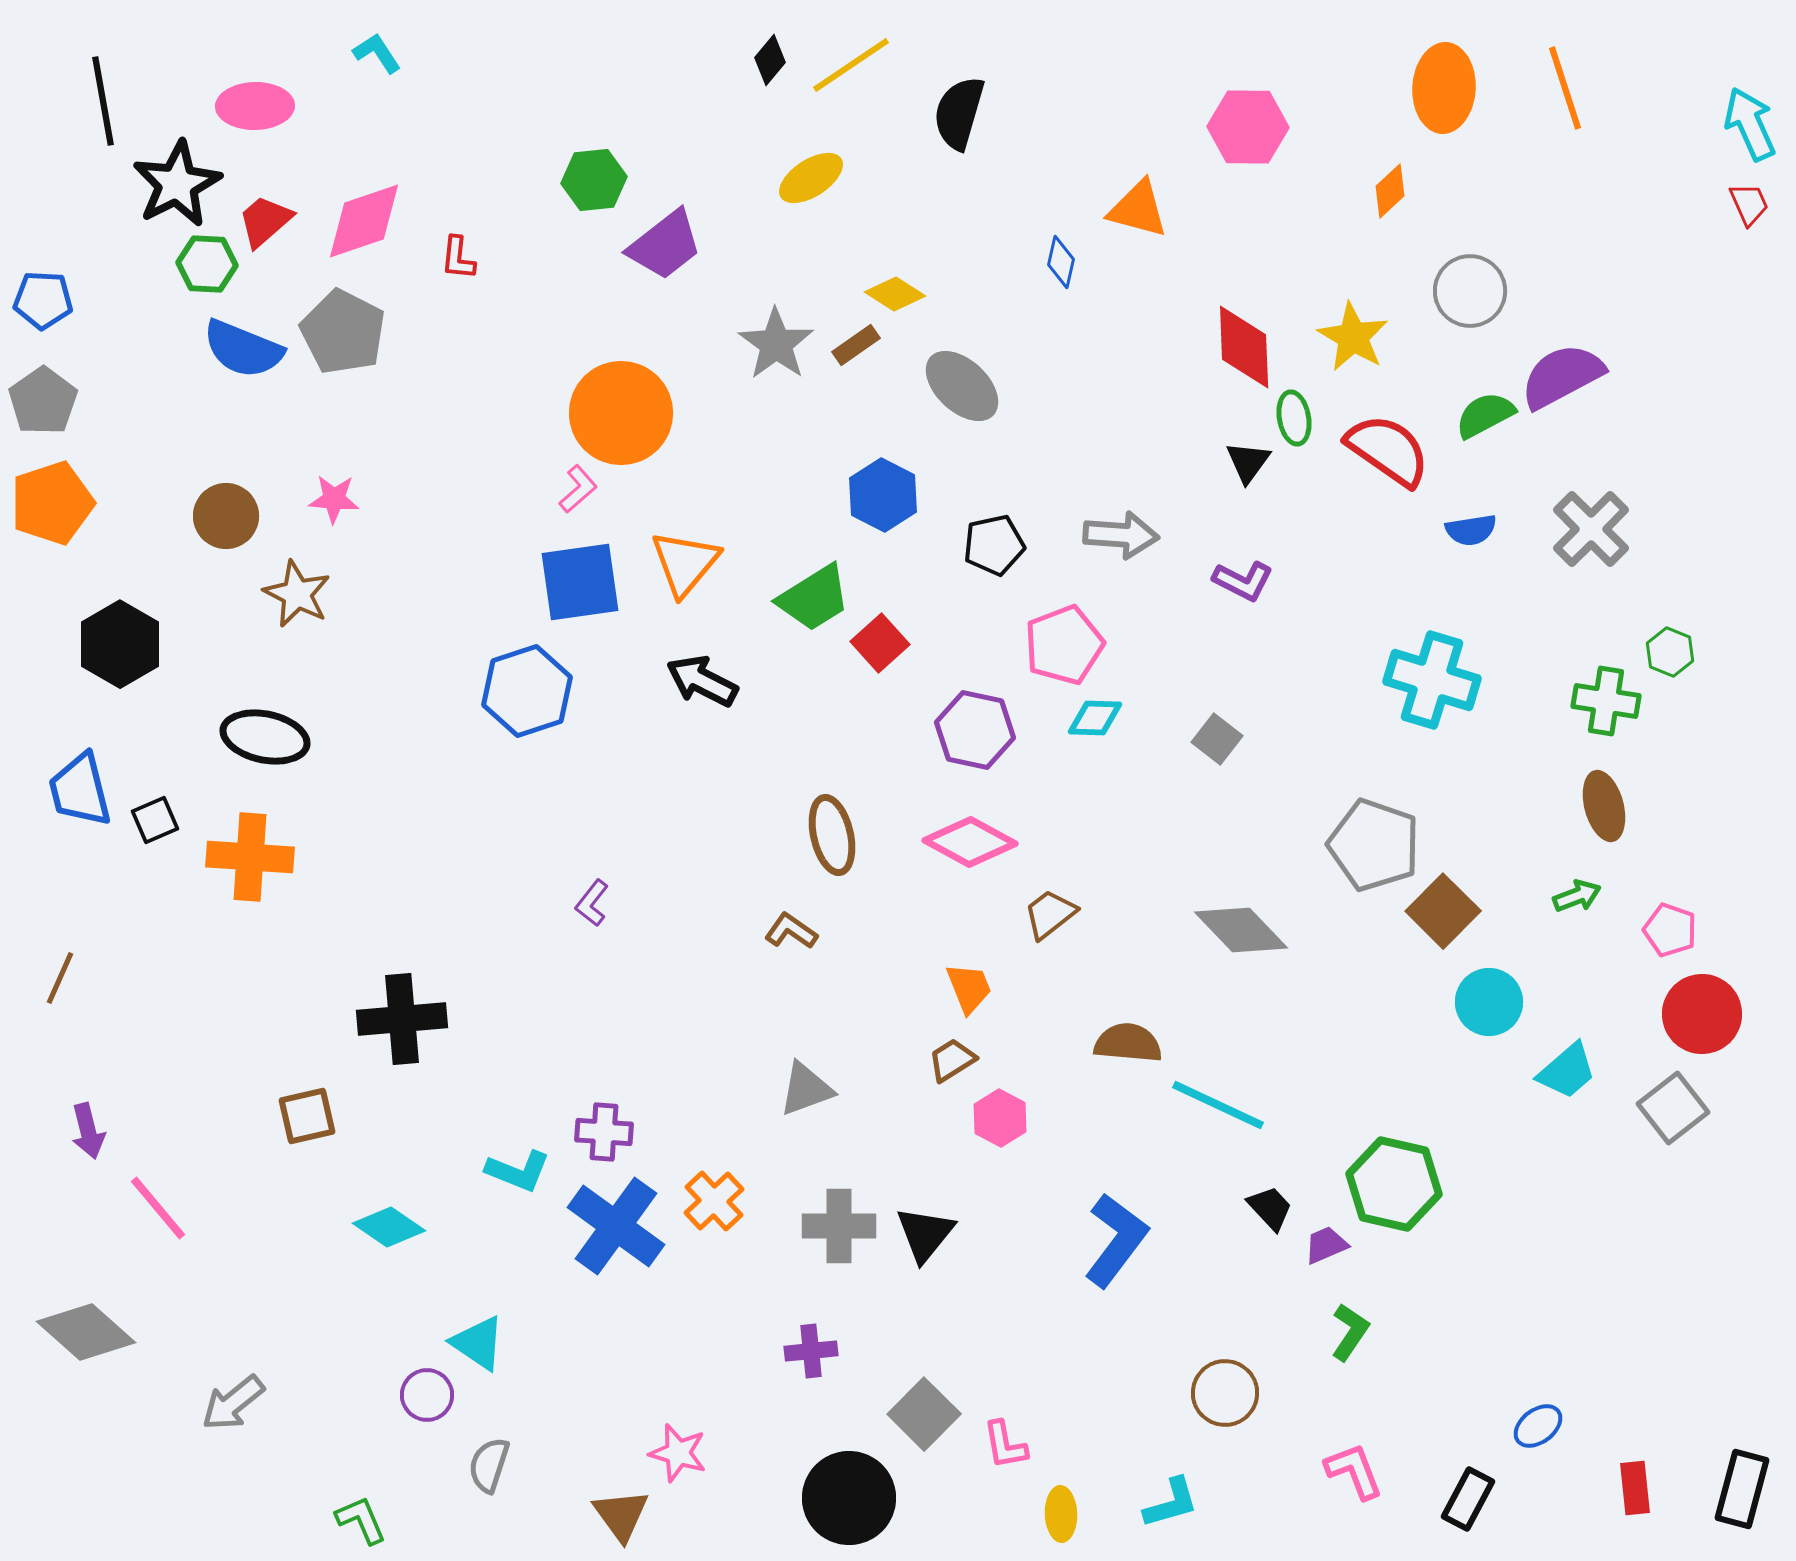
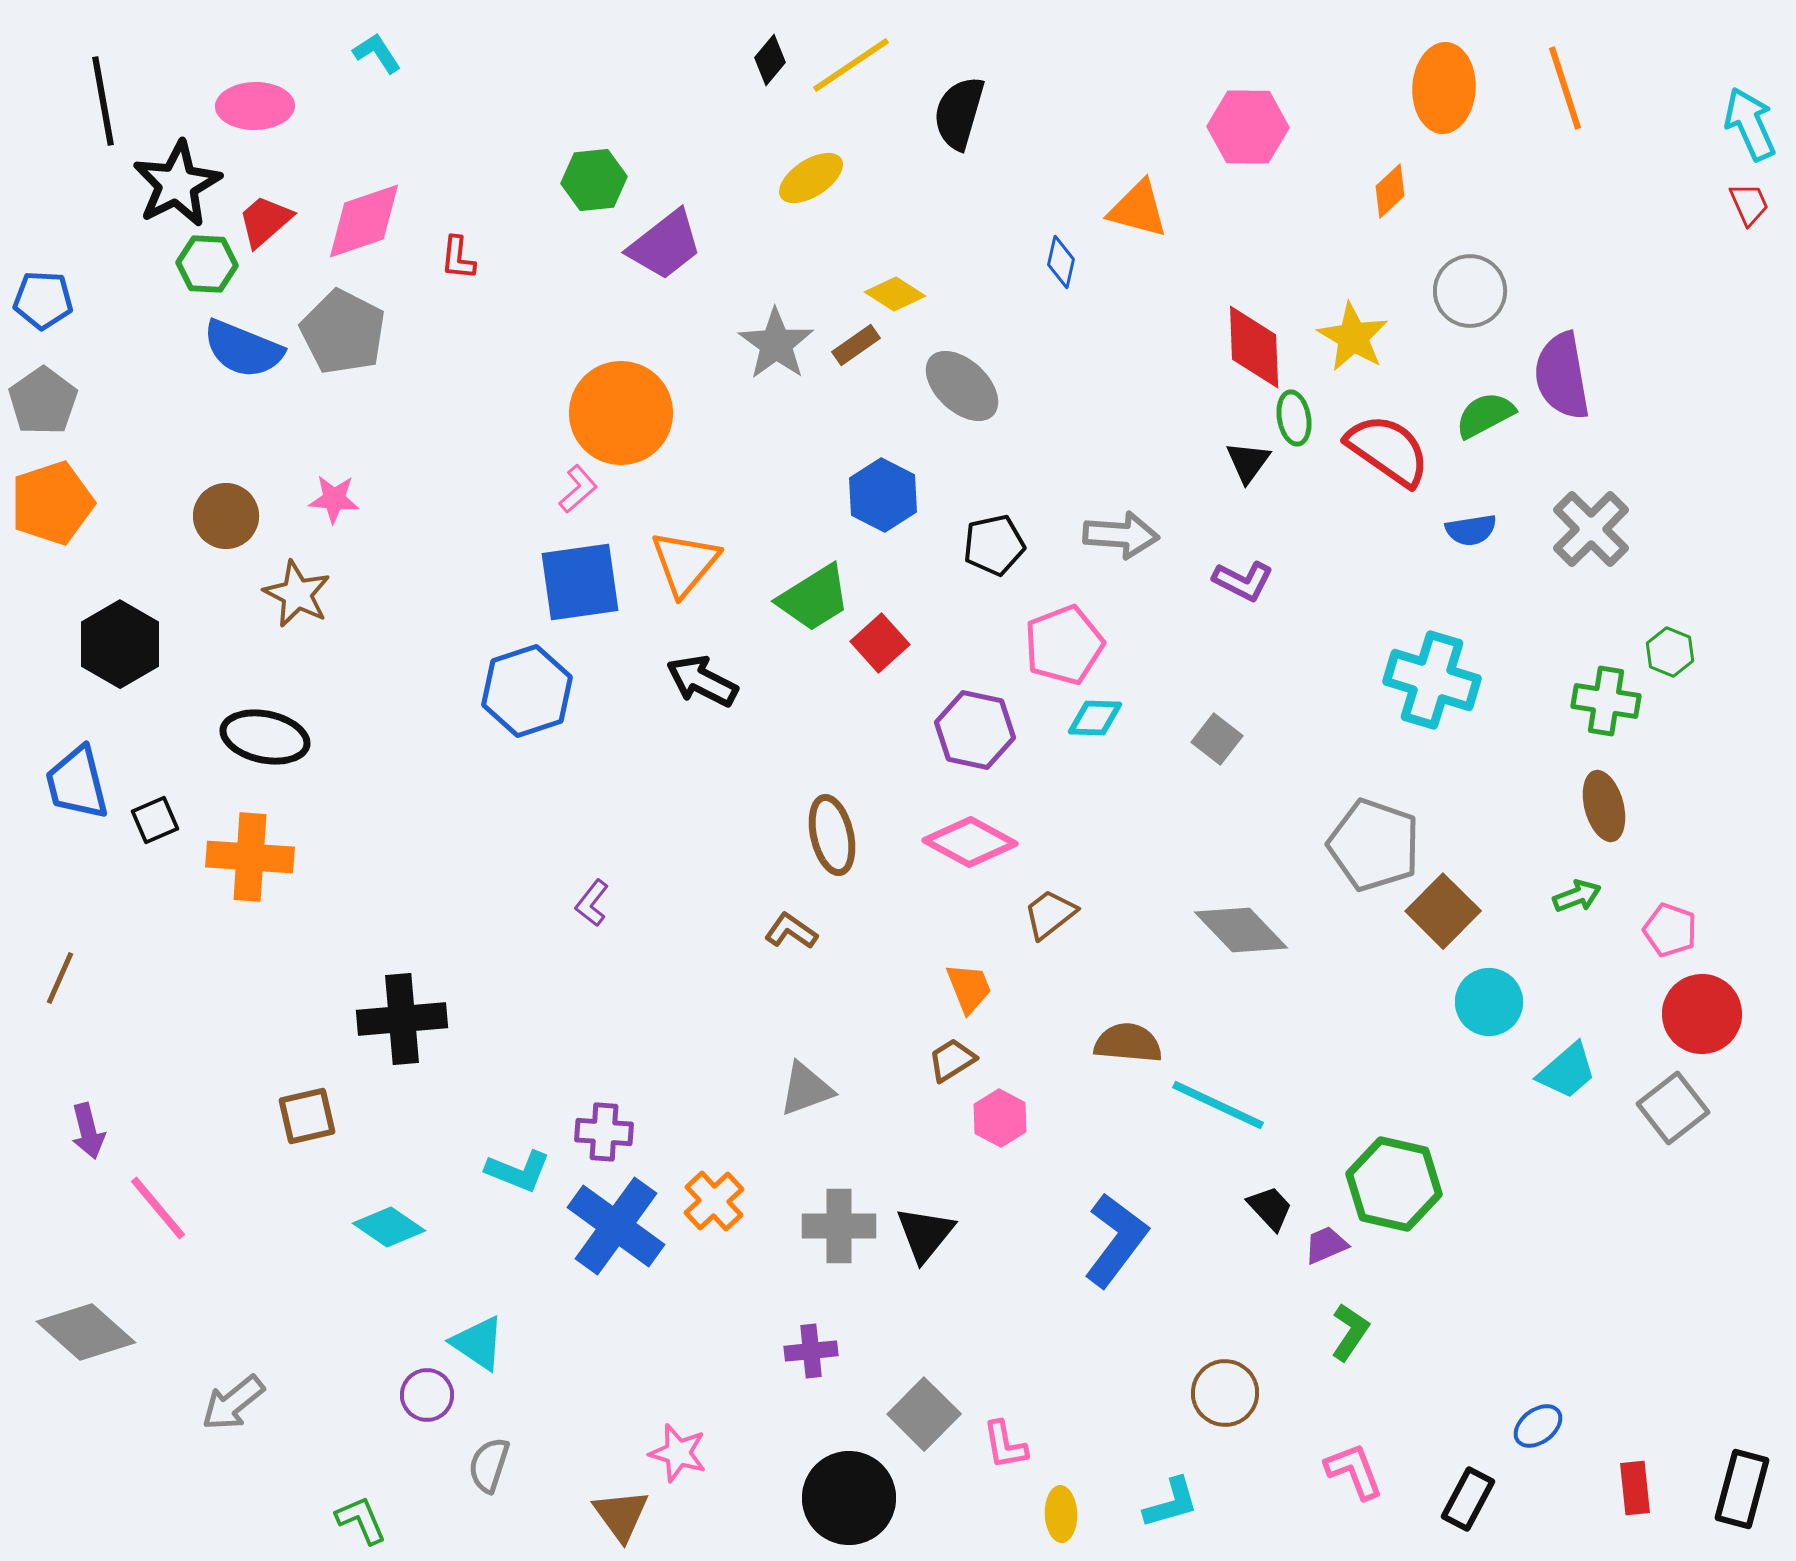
red diamond at (1244, 347): moved 10 px right
purple semicircle at (1562, 376): rotated 72 degrees counterclockwise
blue trapezoid at (80, 790): moved 3 px left, 7 px up
